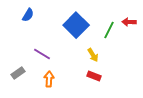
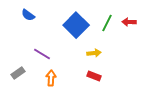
blue semicircle: rotated 96 degrees clockwise
green line: moved 2 px left, 7 px up
yellow arrow: moved 1 px right, 2 px up; rotated 64 degrees counterclockwise
orange arrow: moved 2 px right, 1 px up
